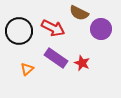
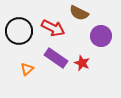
purple circle: moved 7 px down
